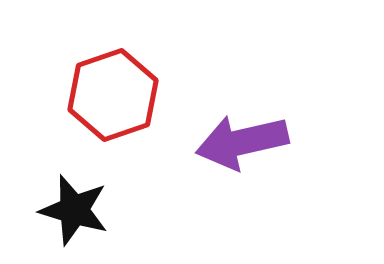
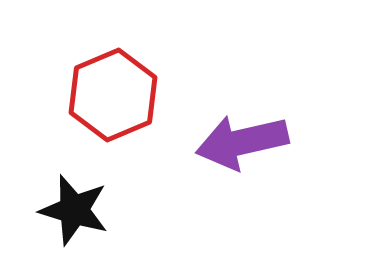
red hexagon: rotated 4 degrees counterclockwise
